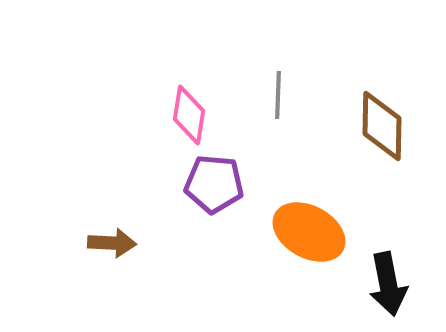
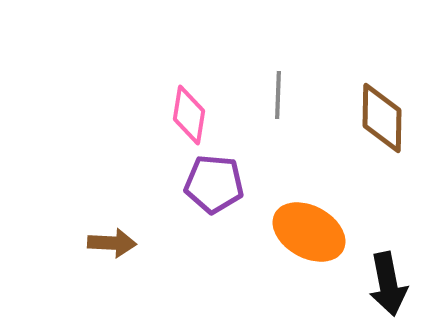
brown diamond: moved 8 px up
